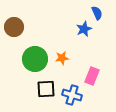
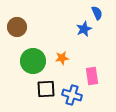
brown circle: moved 3 px right
green circle: moved 2 px left, 2 px down
pink rectangle: rotated 30 degrees counterclockwise
